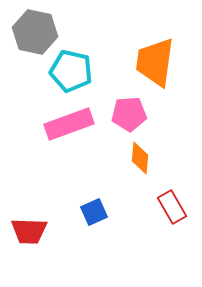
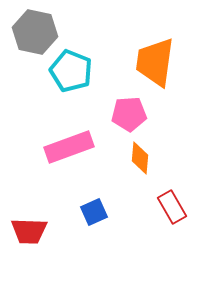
cyan pentagon: rotated 9 degrees clockwise
pink rectangle: moved 23 px down
